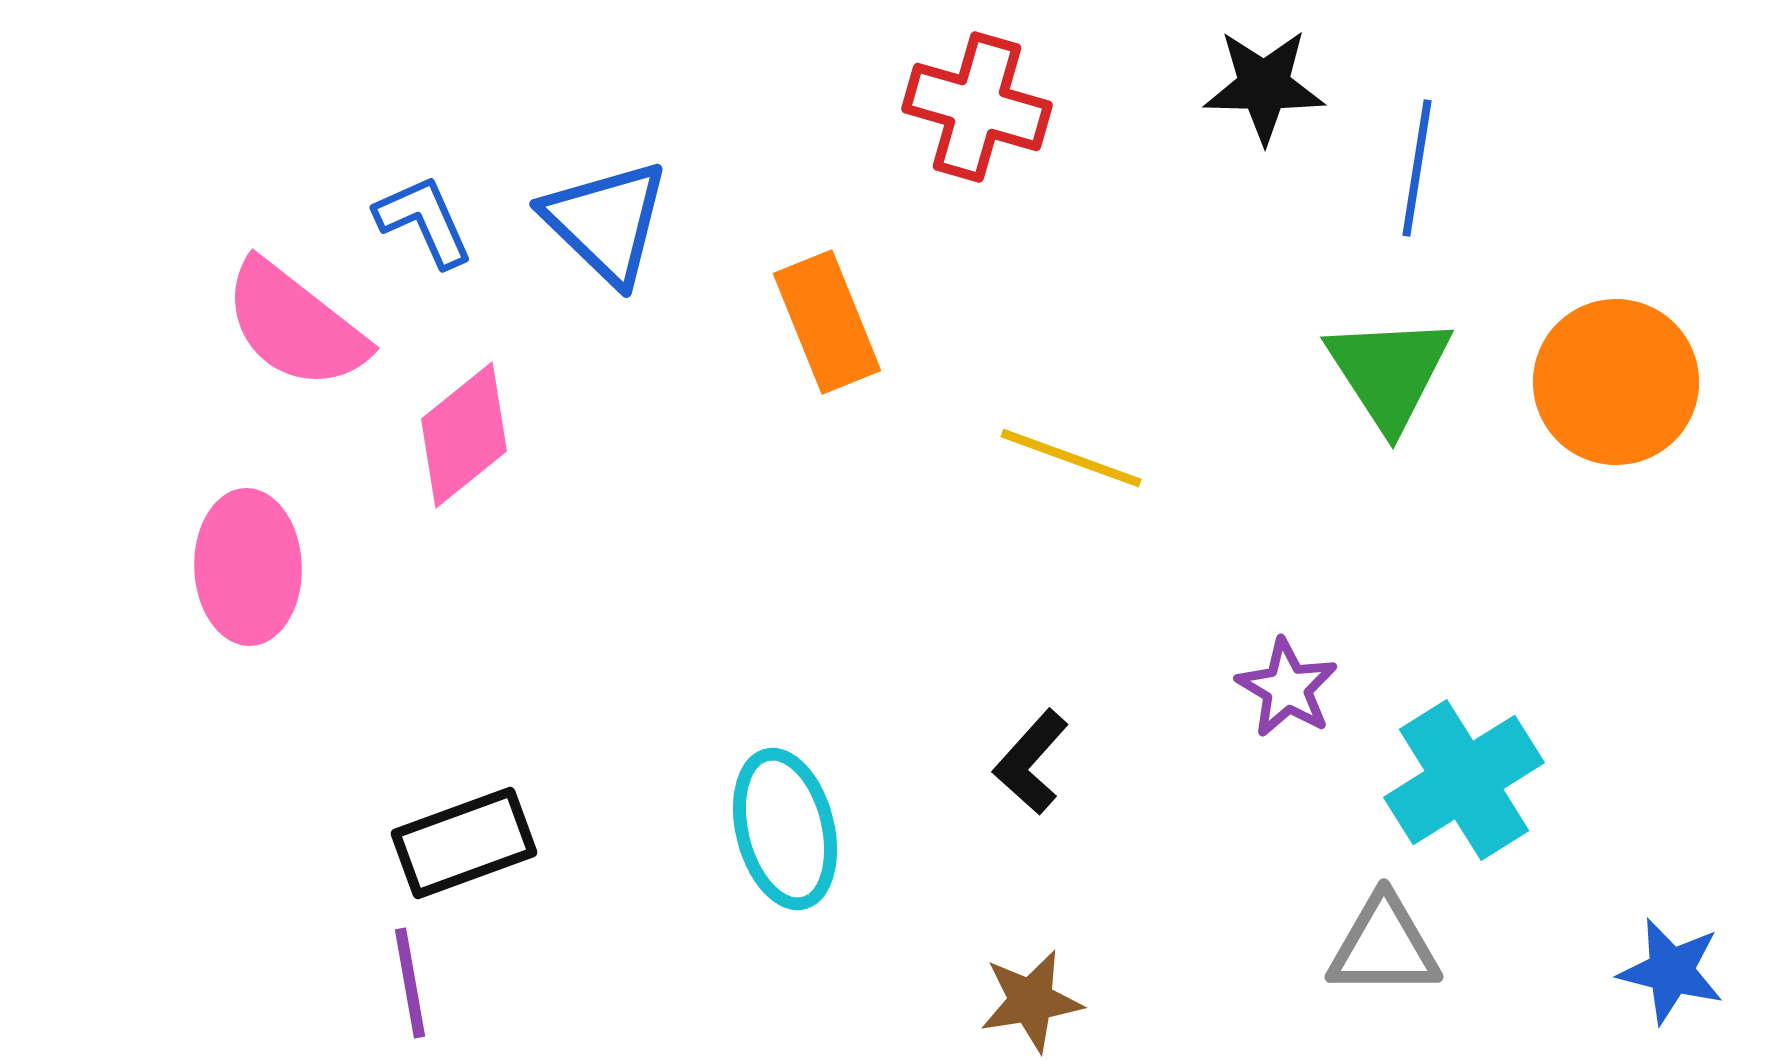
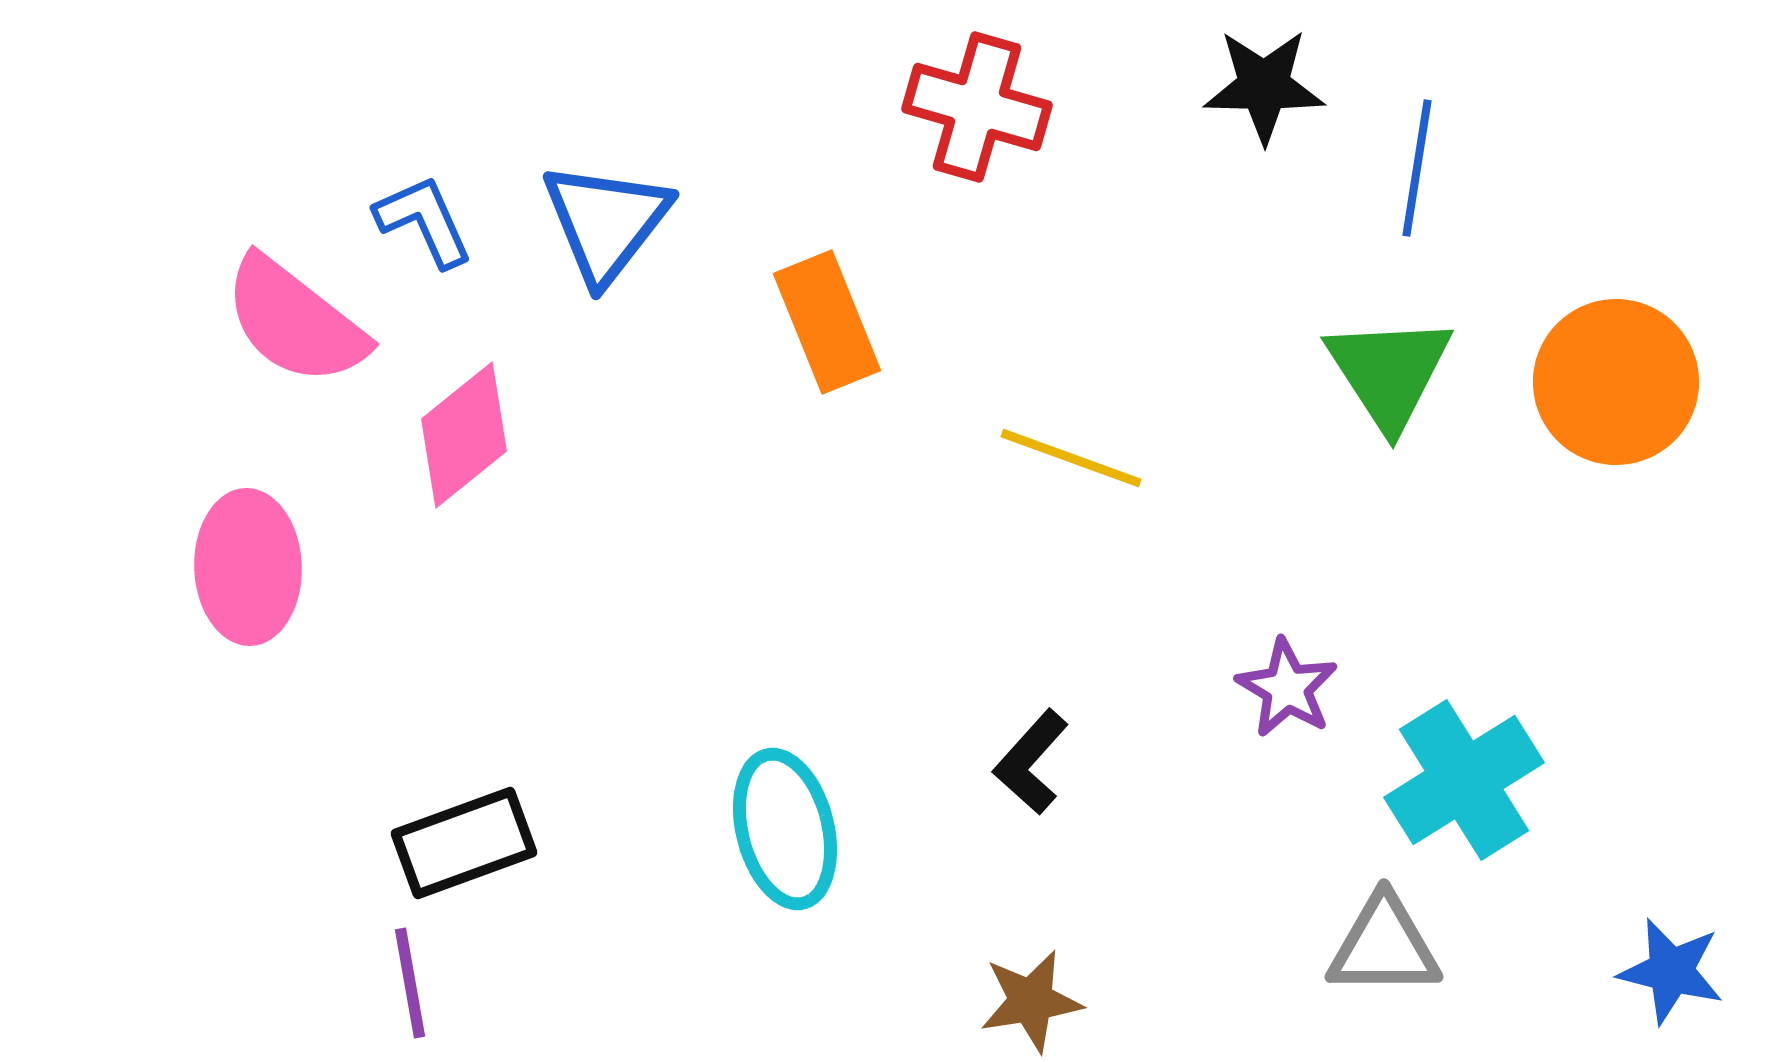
blue triangle: rotated 24 degrees clockwise
pink semicircle: moved 4 px up
